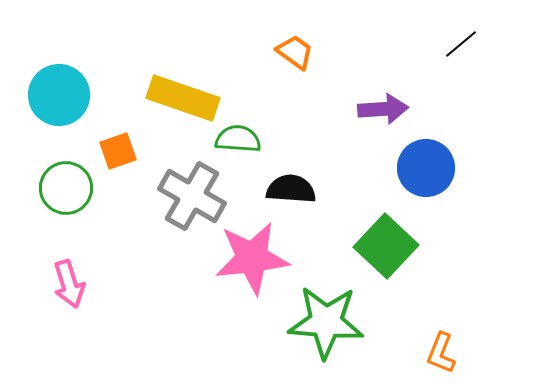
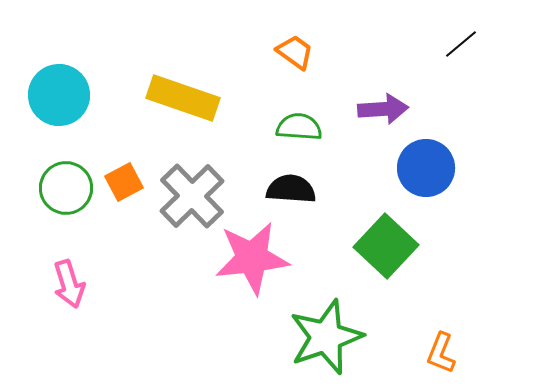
green semicircle: moved 61 px right, 12 px up
orange square: moved 6 px right, 31 px down; rotated 9 degrees counterclockwise
gray cross: rotated 16 degrees clockwise
green star: moved 15 px down; rotated 24 degrees counterclockwise
